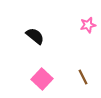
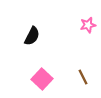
black semicircle: moved 3 px left; rotated 78 degrees clockwise
